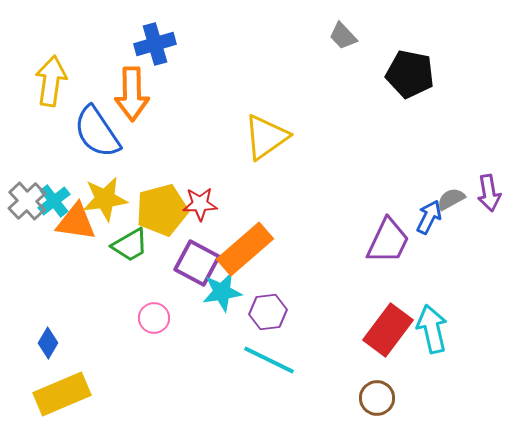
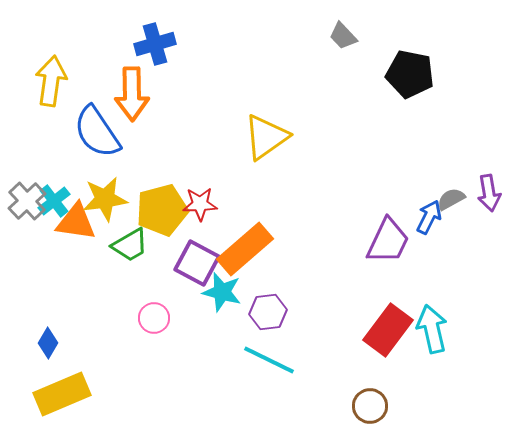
cyan star: rotated 24 degrees clockwise
brown circle: moved 7 px left, 8 px down
